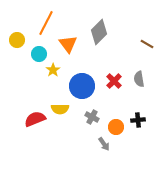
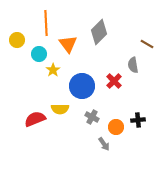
orange line: rotated 30 degrees counterclockwise
gray semicircle: moved 6 px left, 14 px up
